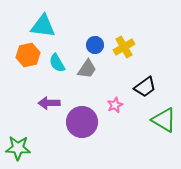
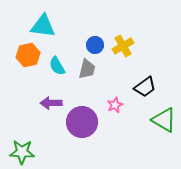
yellow cross: moved 1 px left, 1 px up
cyan semicircle: moved 3 px down
gray trapezoid: rotated 20 degrees counterclockwise
purple arrow: moved 2 px right
green star: moved 4 px right, 4 px down
